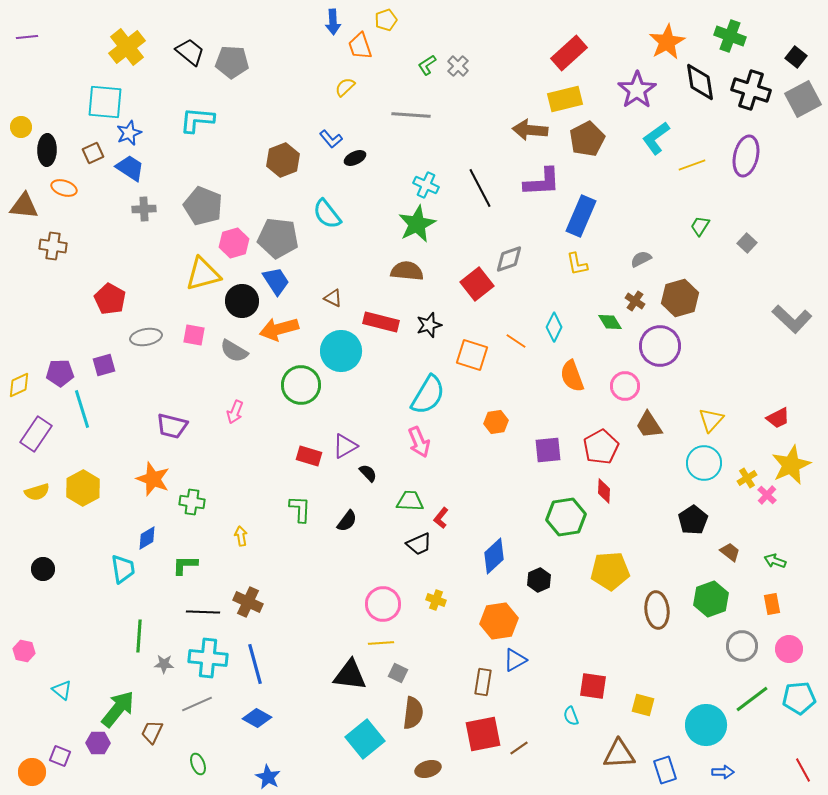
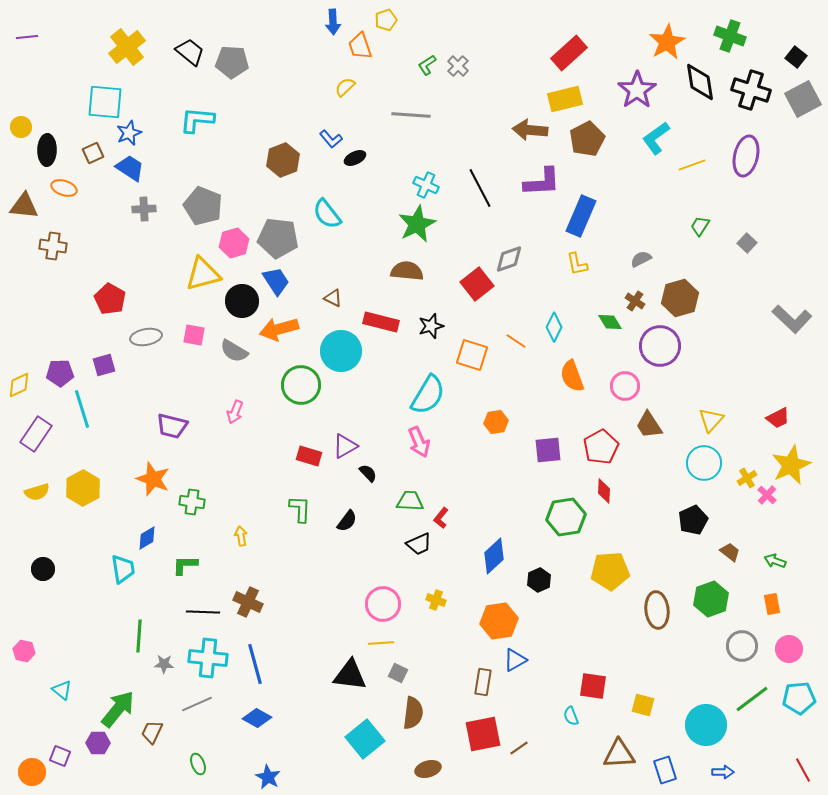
black star at (429, 325): moved 2 px right, 1 px down
black pentagon at (693, 520): rotated 8 degrees clockwise
